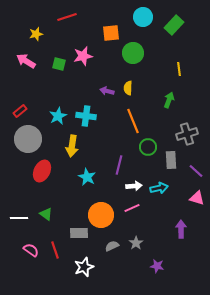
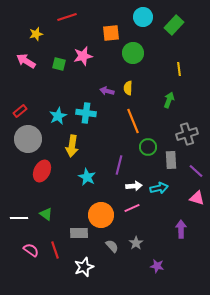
cyan cross at (86, 116): moved 3 px up
gray semicircle at (112, 246): rotated 72 degrees clockwise
